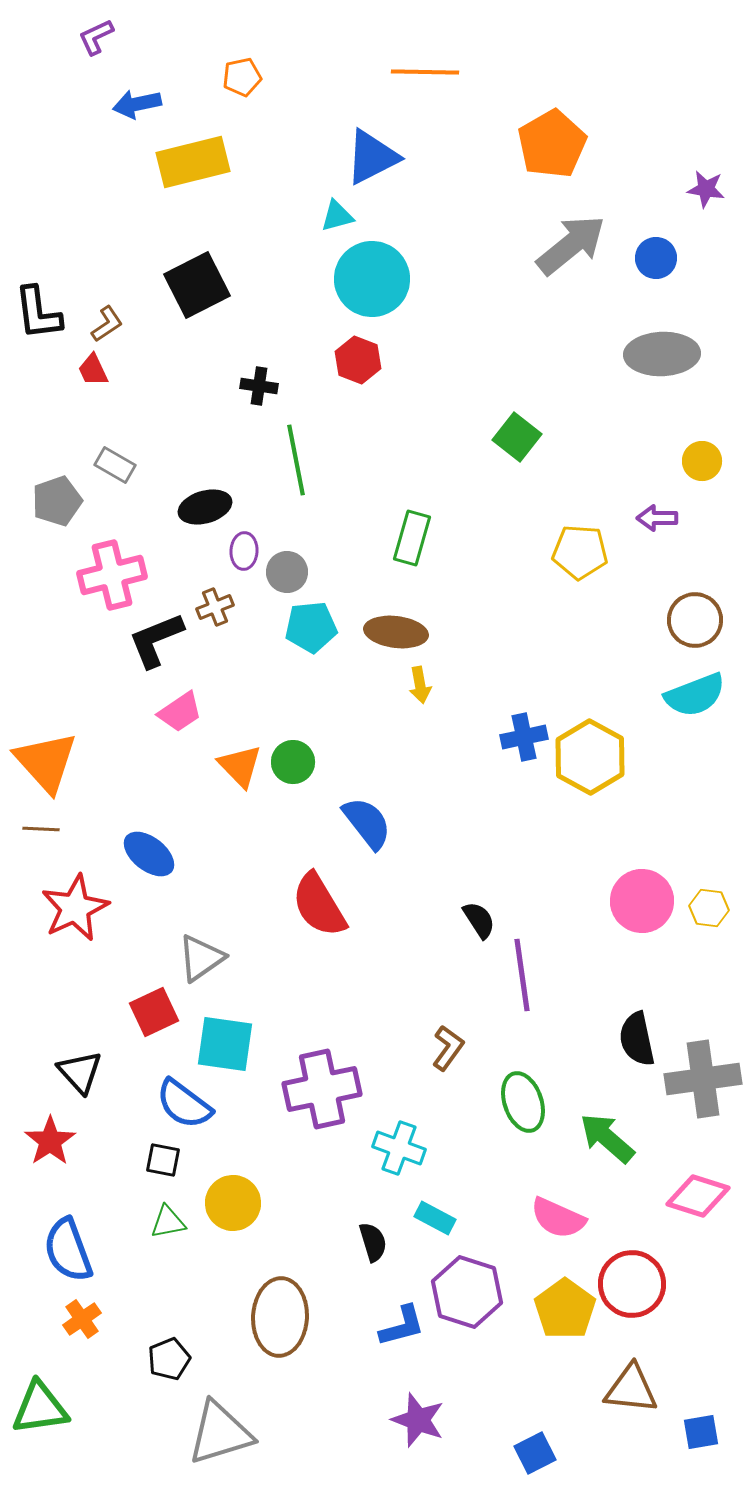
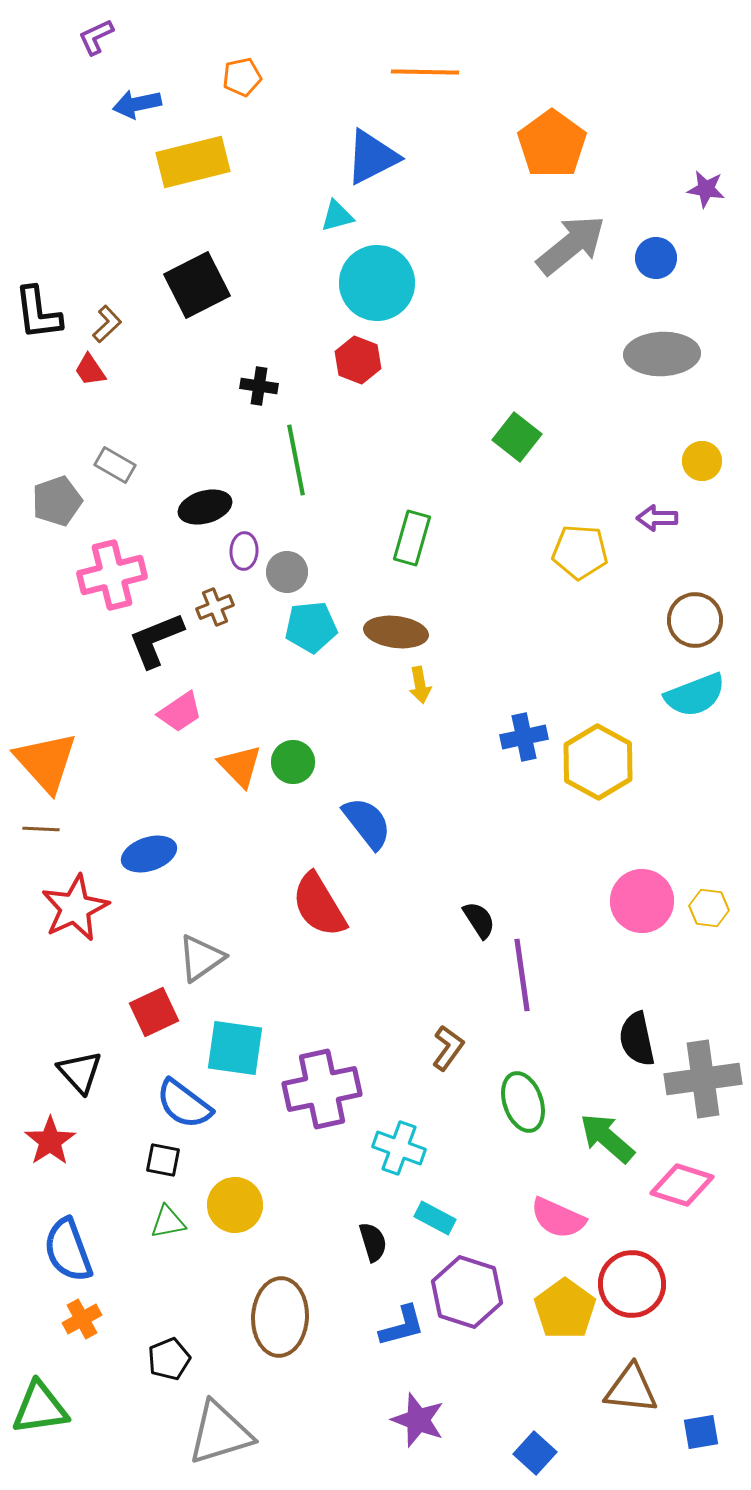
orange pentagon at (552, 144): rotated 6 degrees counterclockwise
cyan circle at (372, 279): moved 5 px right, 4 px down
brown L-shape at (107, 324): rotated 9 degrees counterclockwise
red trapezoid at (93, 370): moved 3 px left; rotated 9 degrees counterclockwise
yellow hexagon at (590, 757): moved 8 px right, 5 px down
blue ellipse at (149, 854): rotated 56 degrees counterclockwise
cyan square at (225, 1044): moved 10 px right, 4 px down
pink diamond at (698, 1196): moved 16 px left, 11 px up
yellow circle at (233, 1203): moved 2 px right, 2 px down
orange cross at (82, 1319): rotated 6 degrees clockwise
blue square at (535, 1453): rotated 21 degrees counterclockwise
